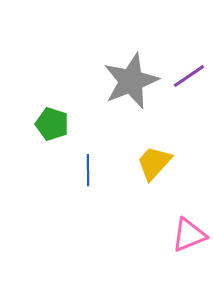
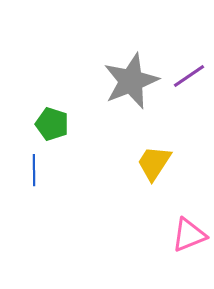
yellow trapezoid: rotated 9 degrees counterclockwise
blue line: moved 54 px left
